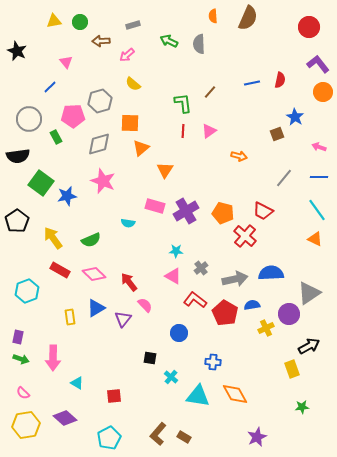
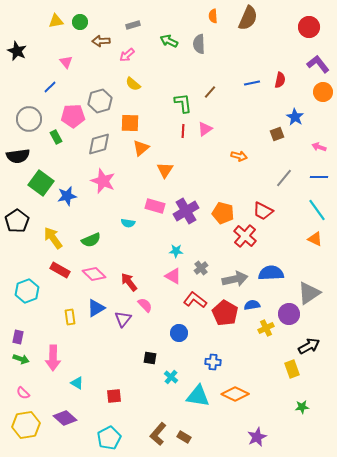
yellow triangle at (54, 21): moved 2 px right
pink triangle at (209, 131): moved 4 px left, 2 px up
orange diamond at (235, 394): rotated 36 degrees counterclockwise
